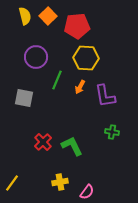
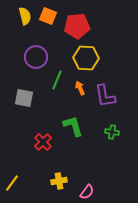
orange square: rotated 24 degrees counterclockwise
orange arrow: moved 1 px down; rotated 128 degrees clockwise
green L-shape: moved 1 px right, 20 px up; rotated 10 degrees clockwise
yellow cross: moved 1 px left, 1 px up
